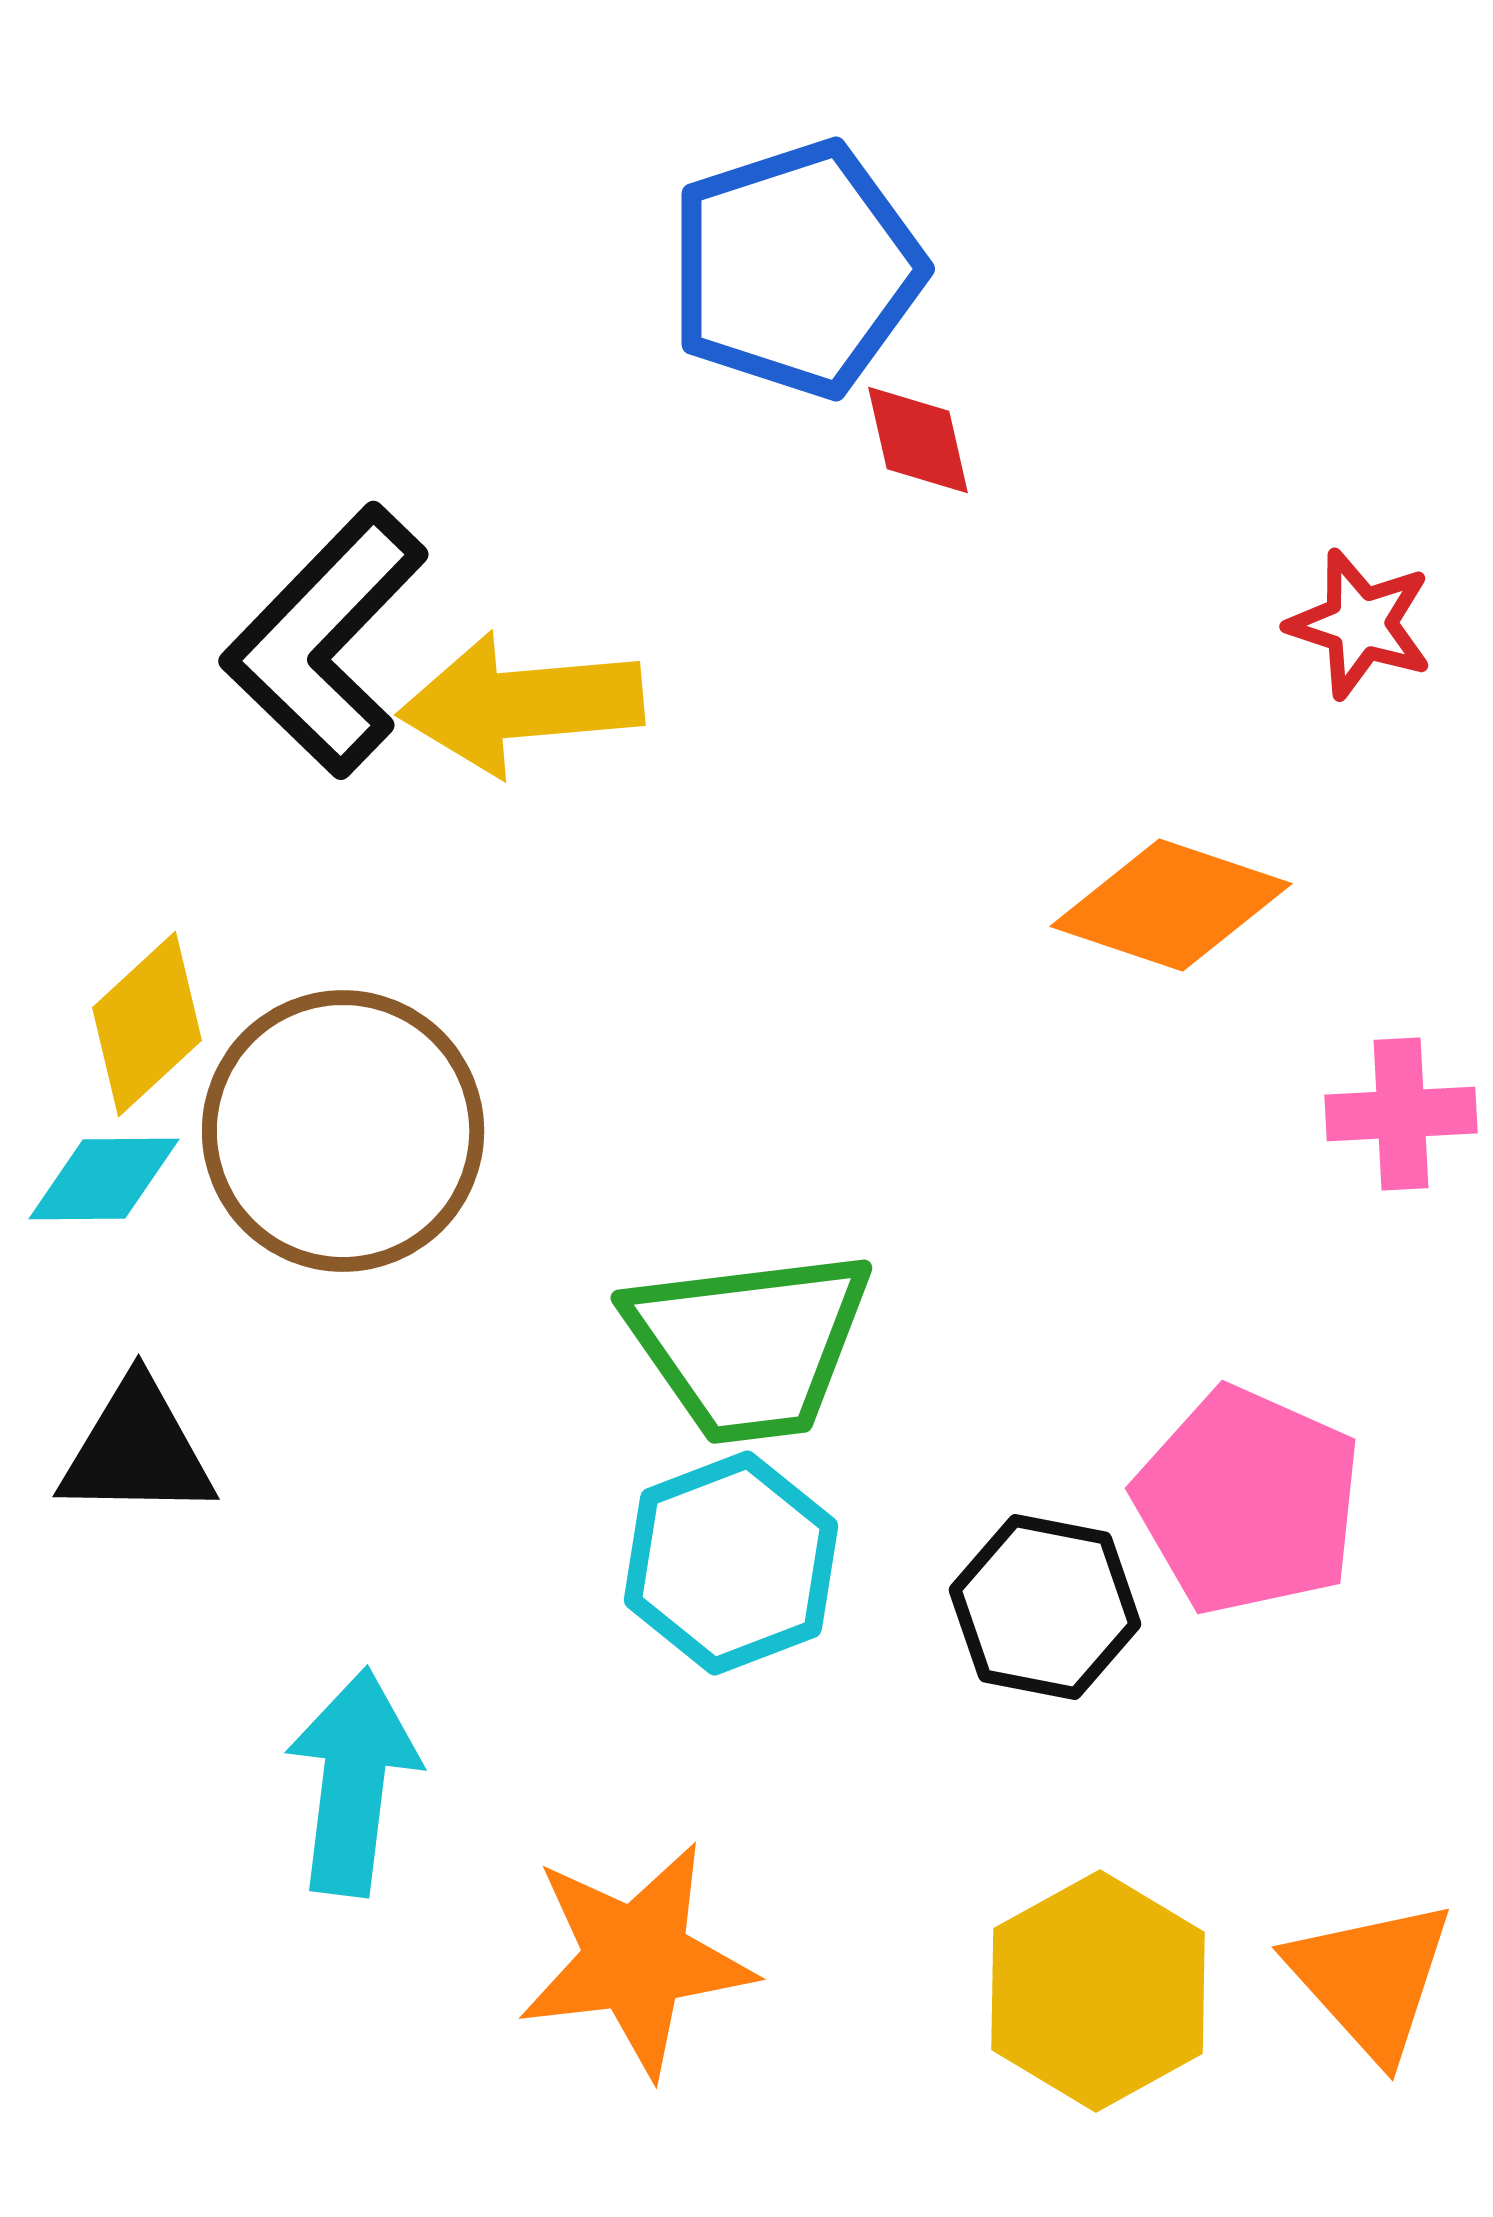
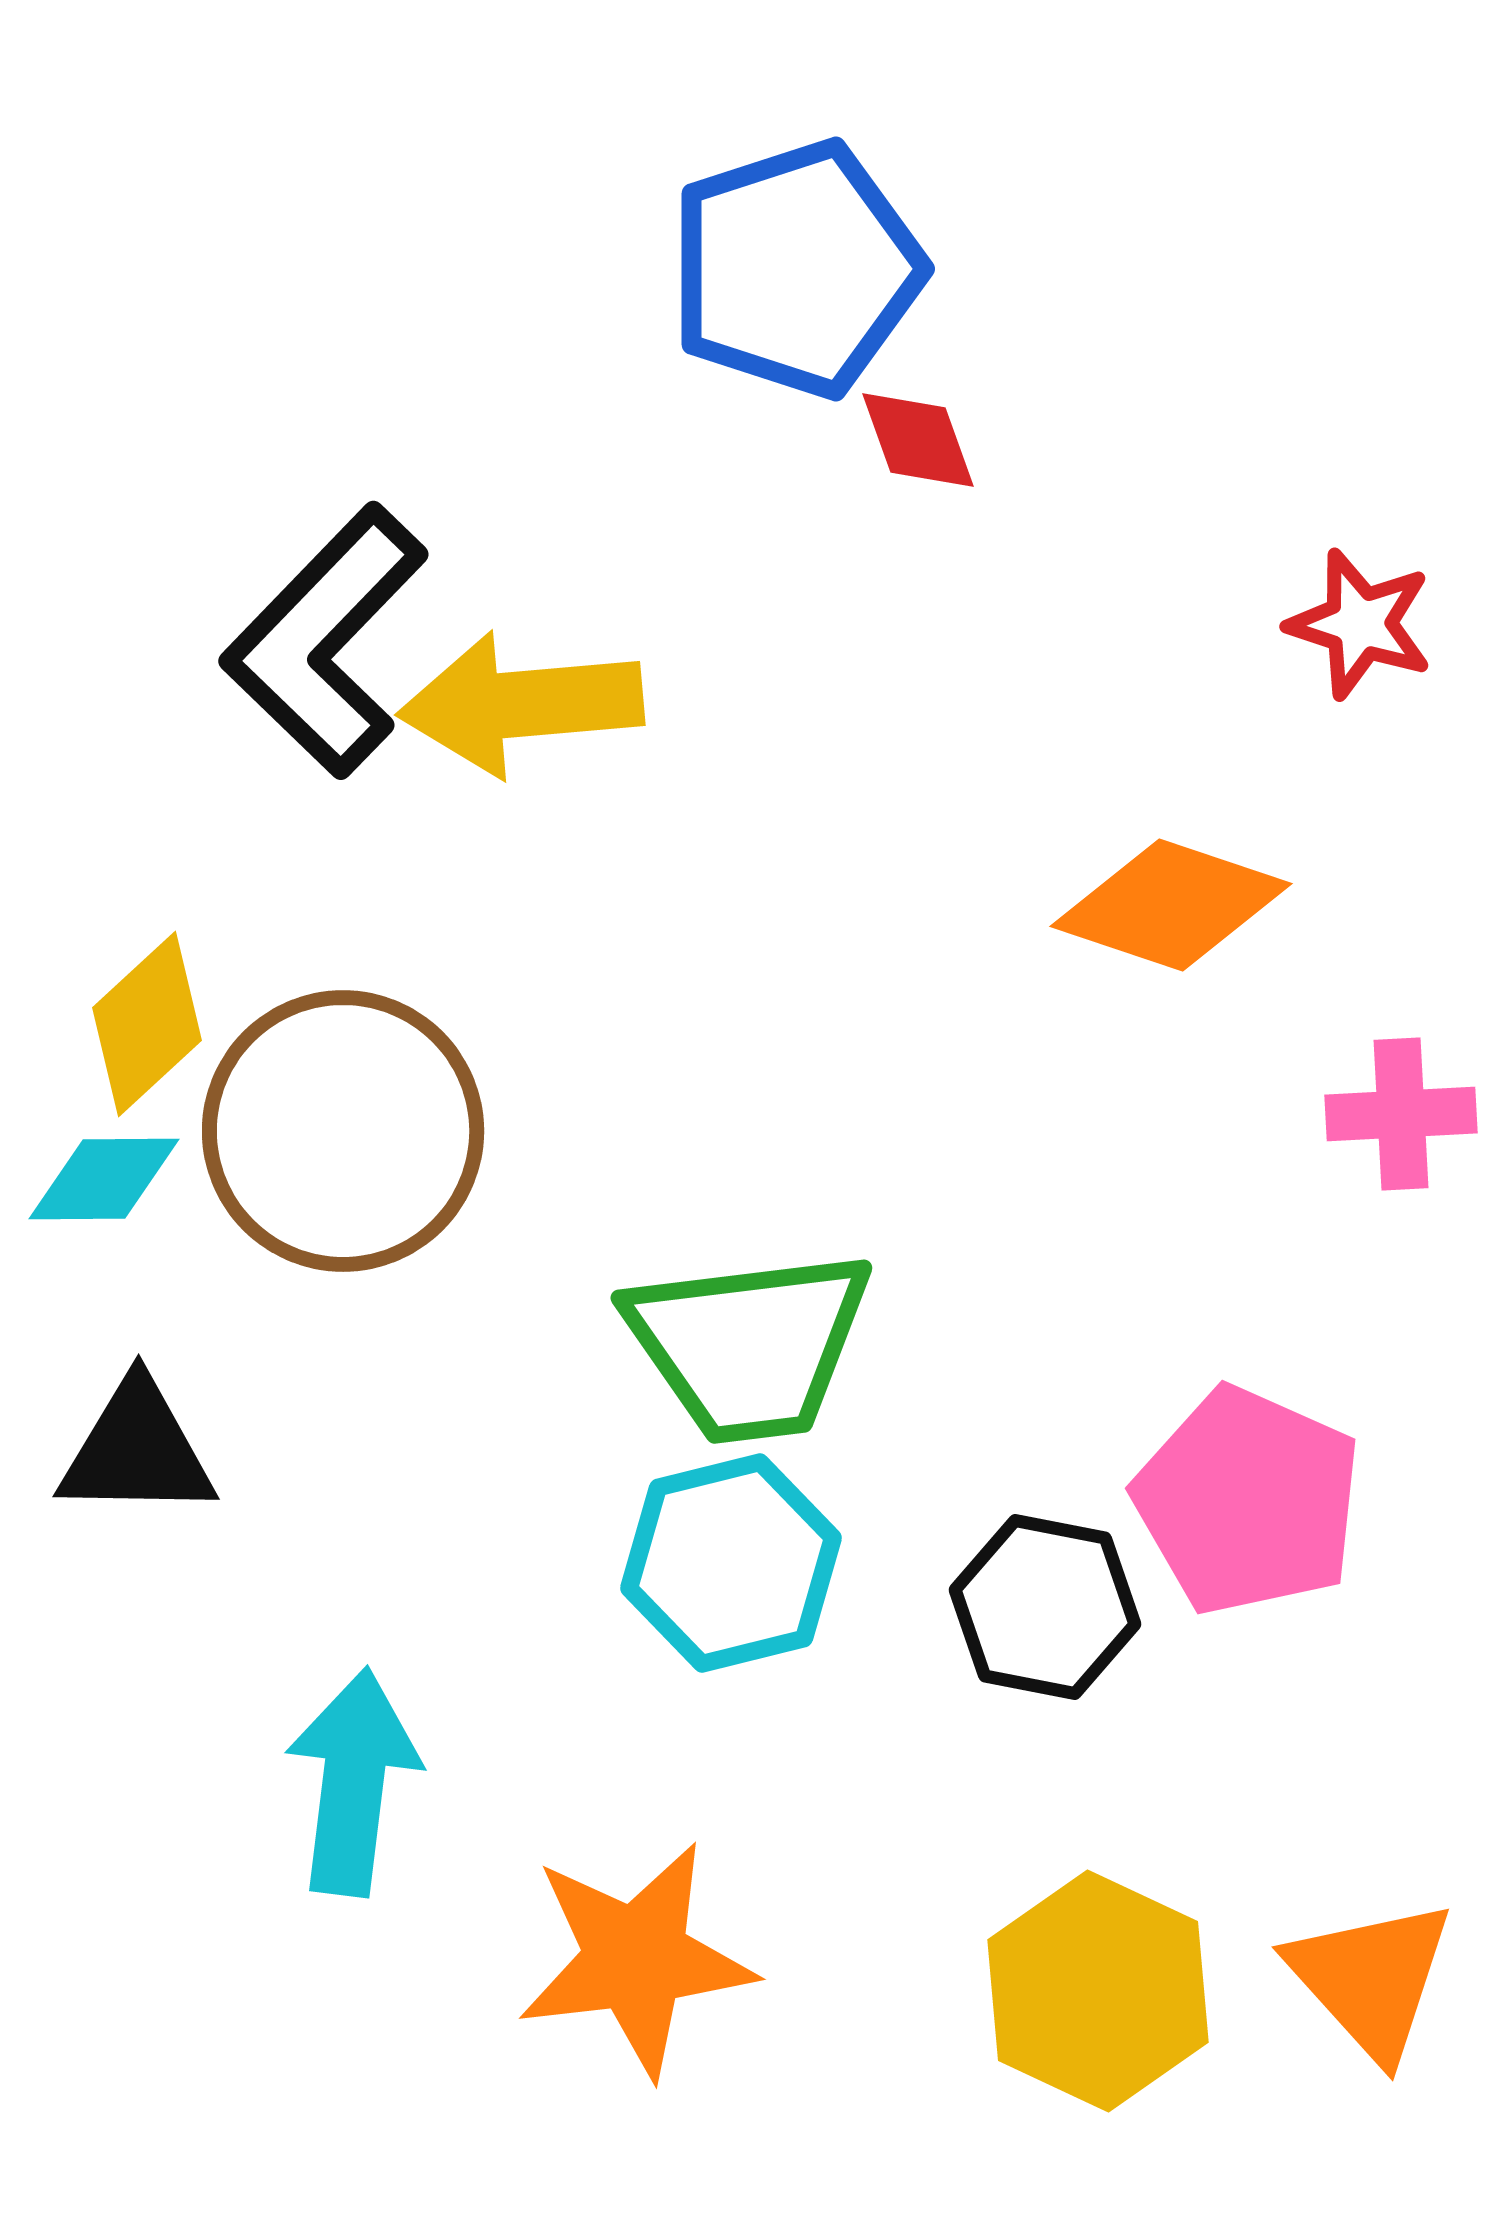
red diamond: rotated 7 degrees counterclockwise
cyan hexagon: rotated 7 degrees clockwise
yellow hexagon: rotated 6 degrees counterclockwise
